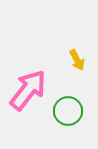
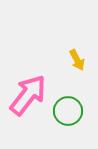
pink arrow: moved 5 px down
